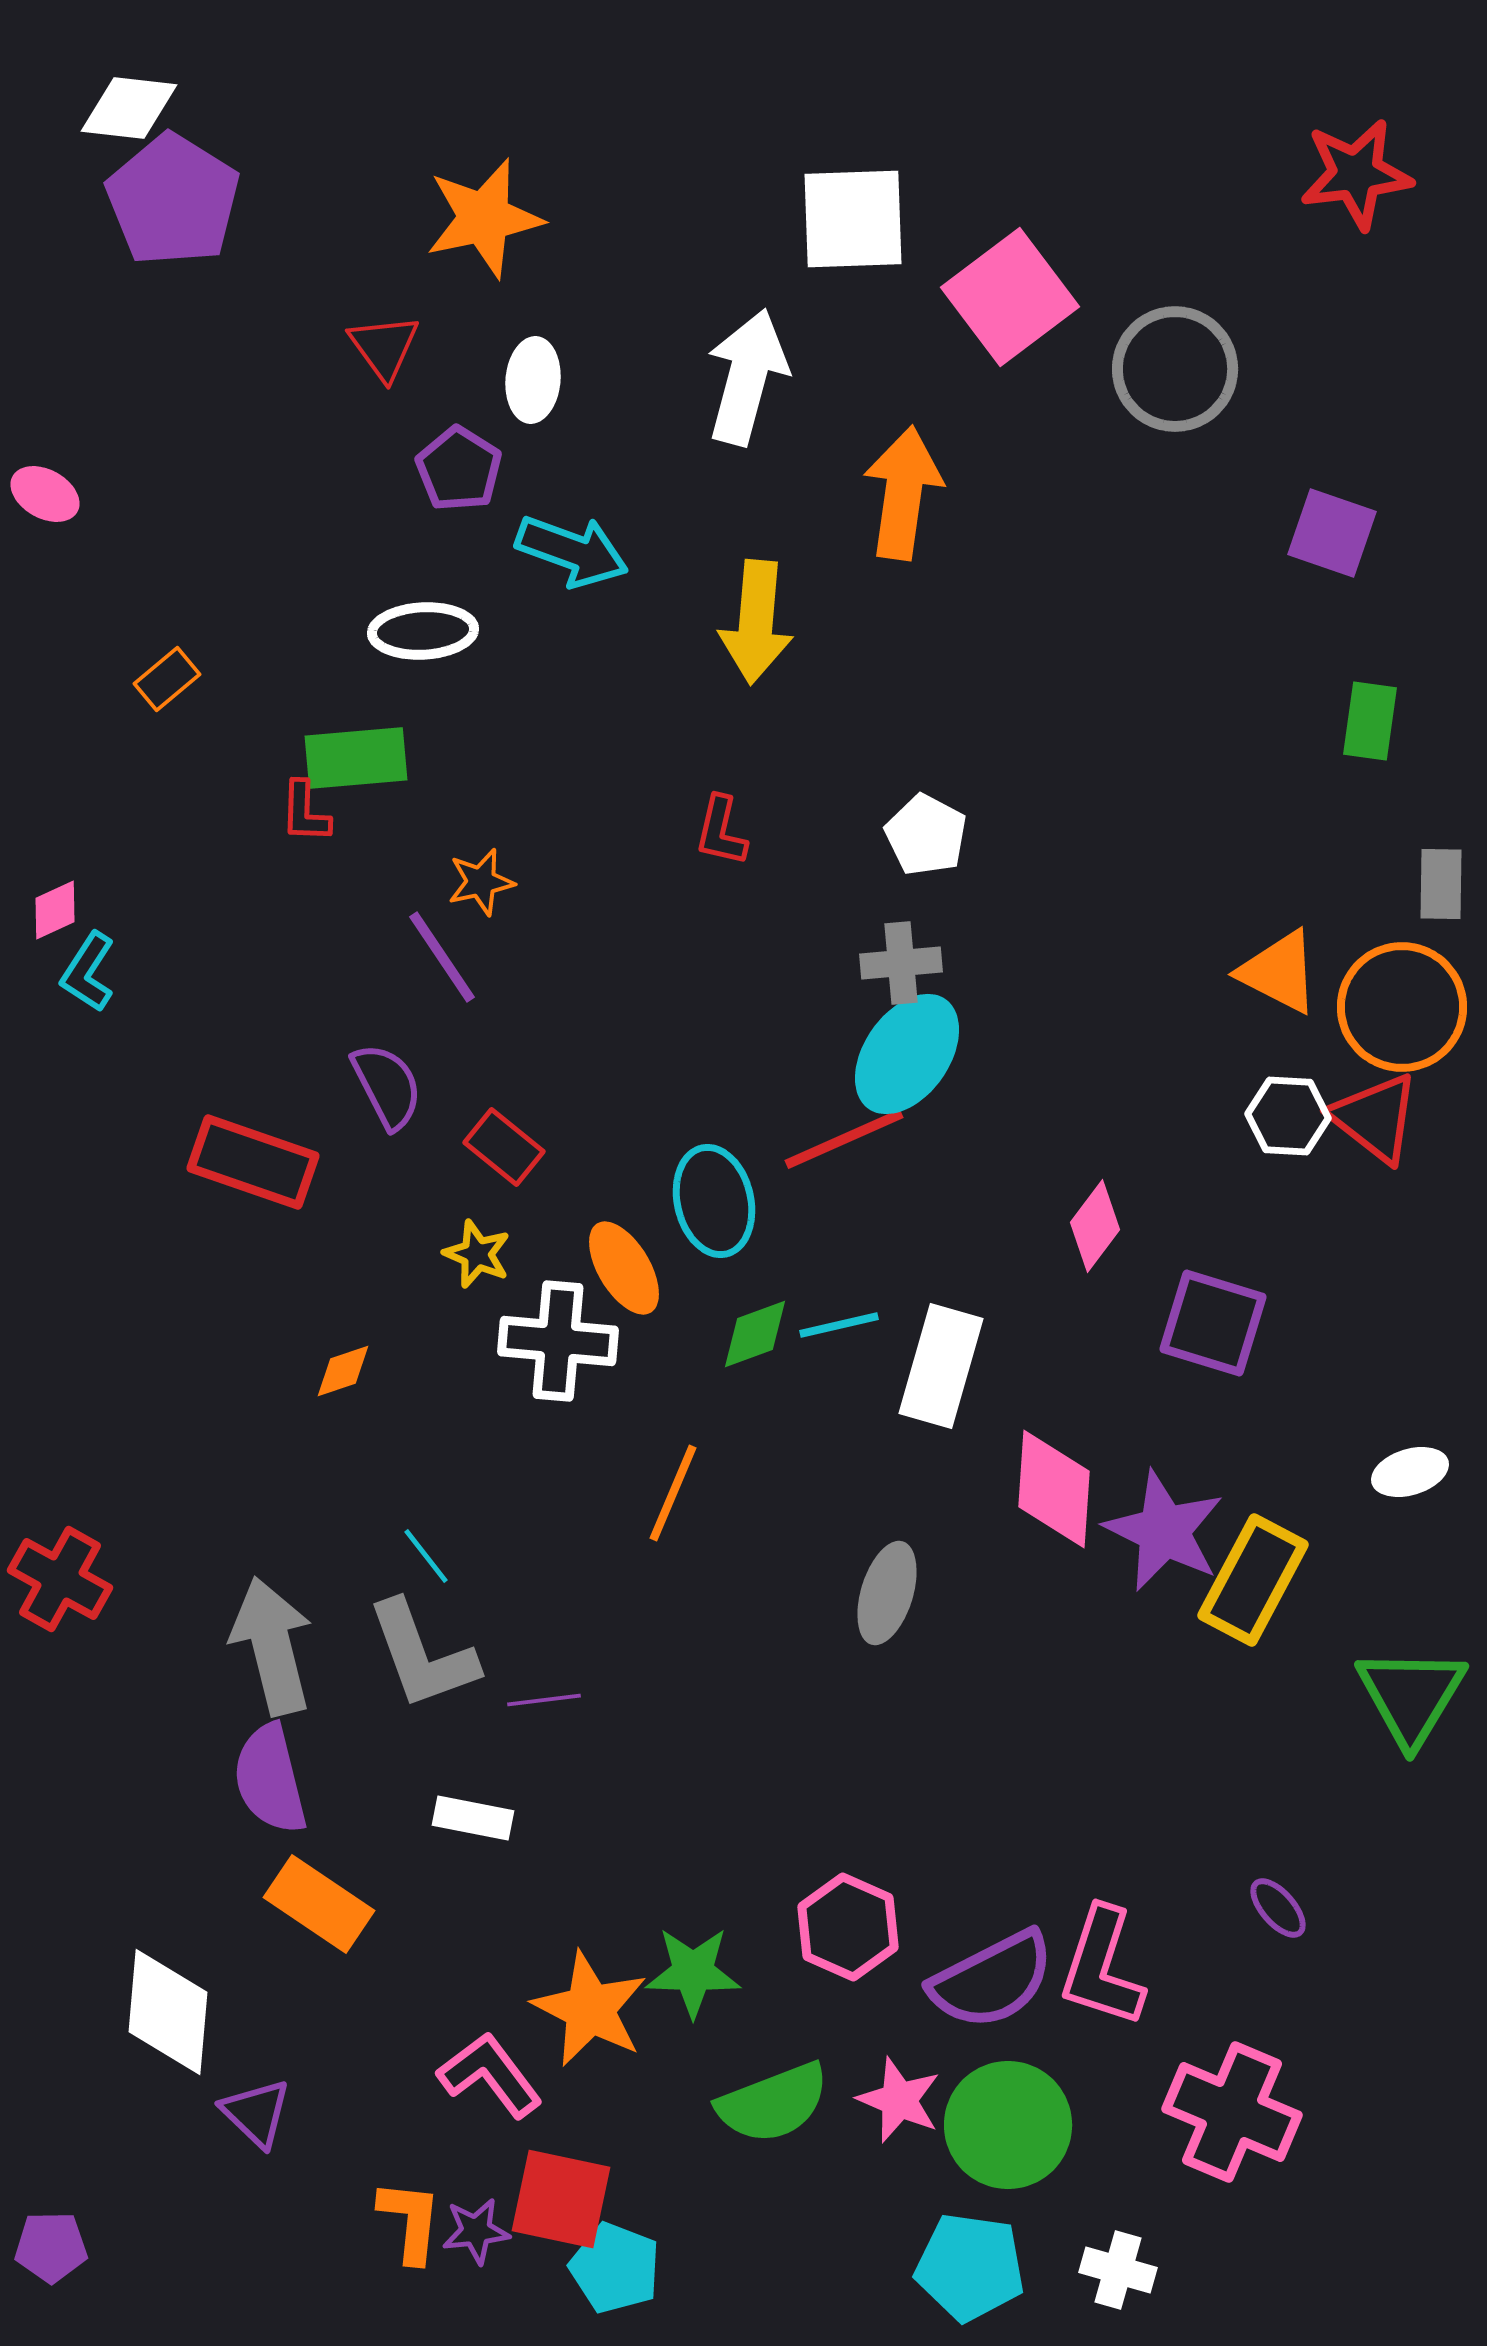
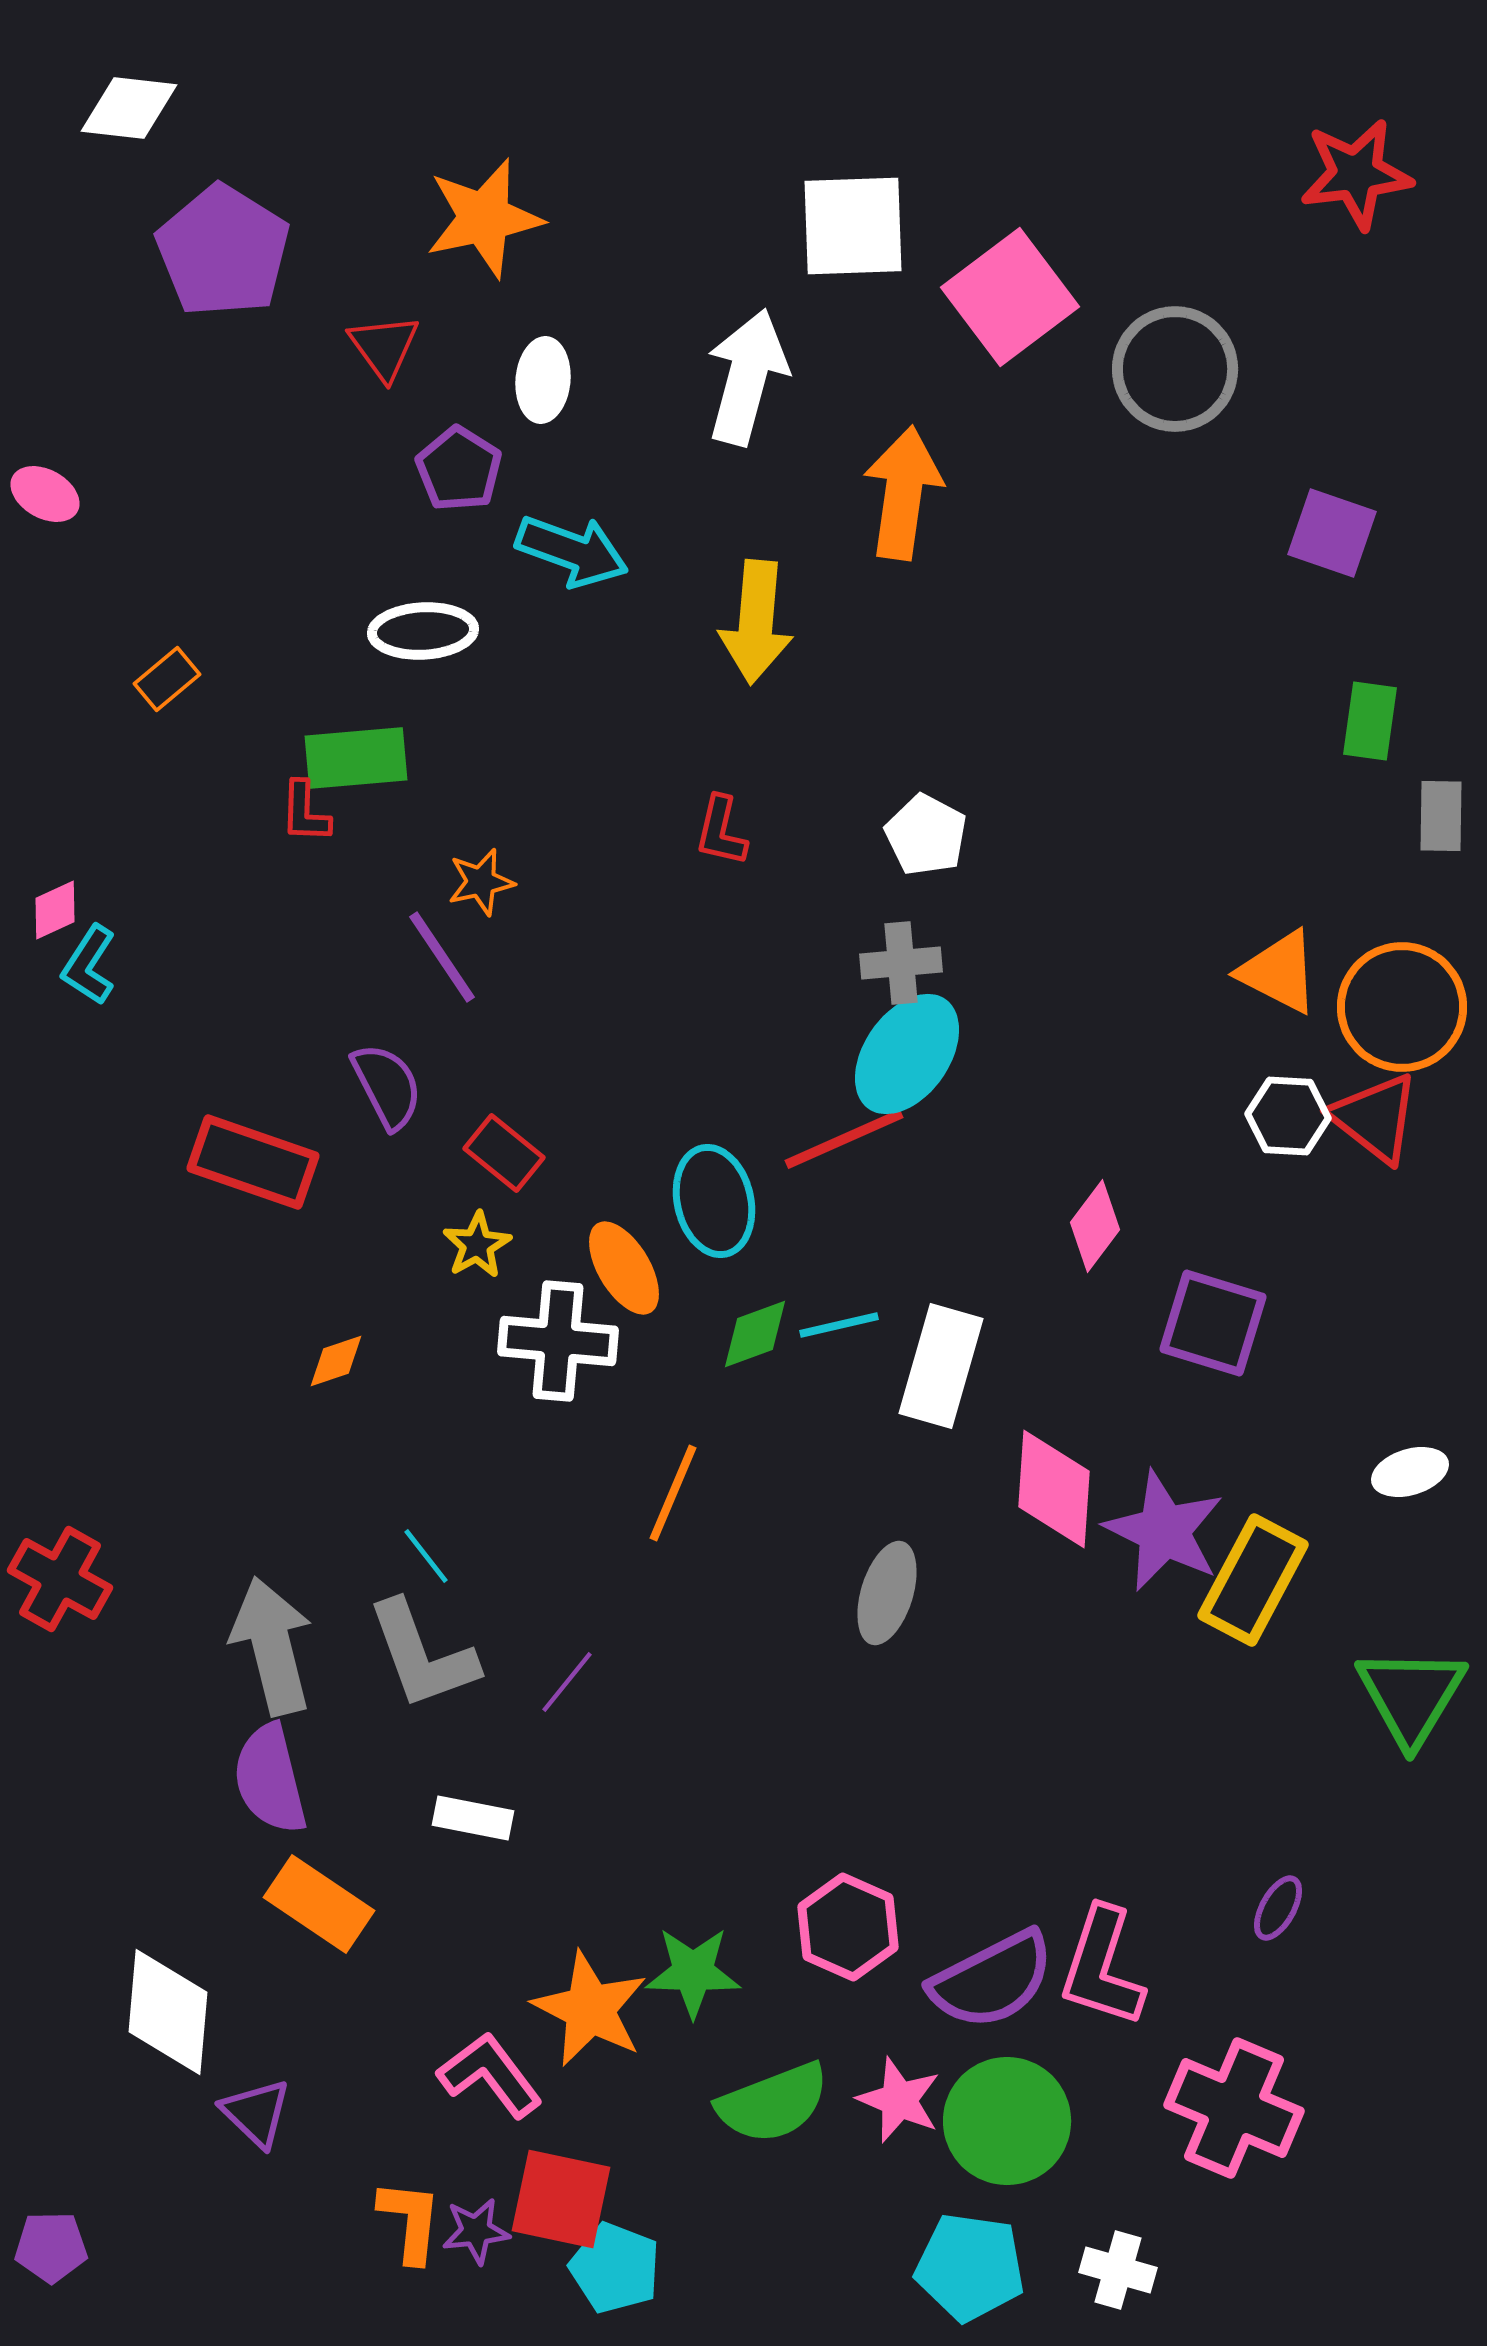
purple pentagon at (173, 200): moved 50 px right, 51 px down
white square at (853, 219): moved 7 px down
white ellipse at (533, 380): moved 10 px right
gray rectangle at (1441, 884): moved 68 px up
cyan L-shape at (88, 972): moved 1 px right, 7 px up
red rectangle at (504, 1147): moved 6 px down
yellow star at (477, 1254): moved 9 px up; rotated 20 degrees clockwise
orange diamond at (343, 1371): moved 7 px left, 10 px up
purple line at (544, 1700): moved 23 px right, 18 px up; rotated 44 degrees counterclockwise
purple ellipse at (1278, 1908): rotated 70 degrees clockwise
pink cross at (1232, 2112): moved 2 px right, 4 px up
green circle at (1008, 2125): moved 1 px left, 4 px up
